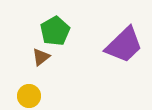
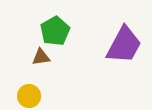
purple trapezoid: rotated 18 degrees counterclockwise
brown triangle: rotated 30 degrees clockwise
